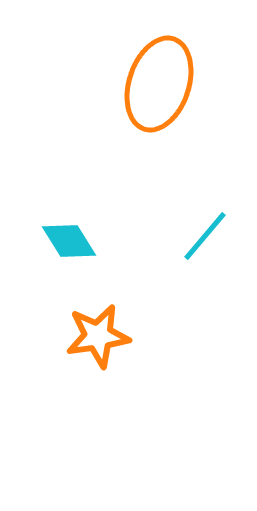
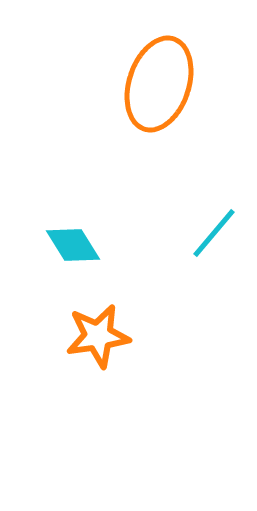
cyan line: moved 9 px right, 3 px up
cyan diamond: moved 4 px right, 4 px down
